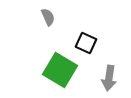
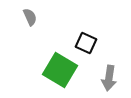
gray semicircle: moved 18 px left
